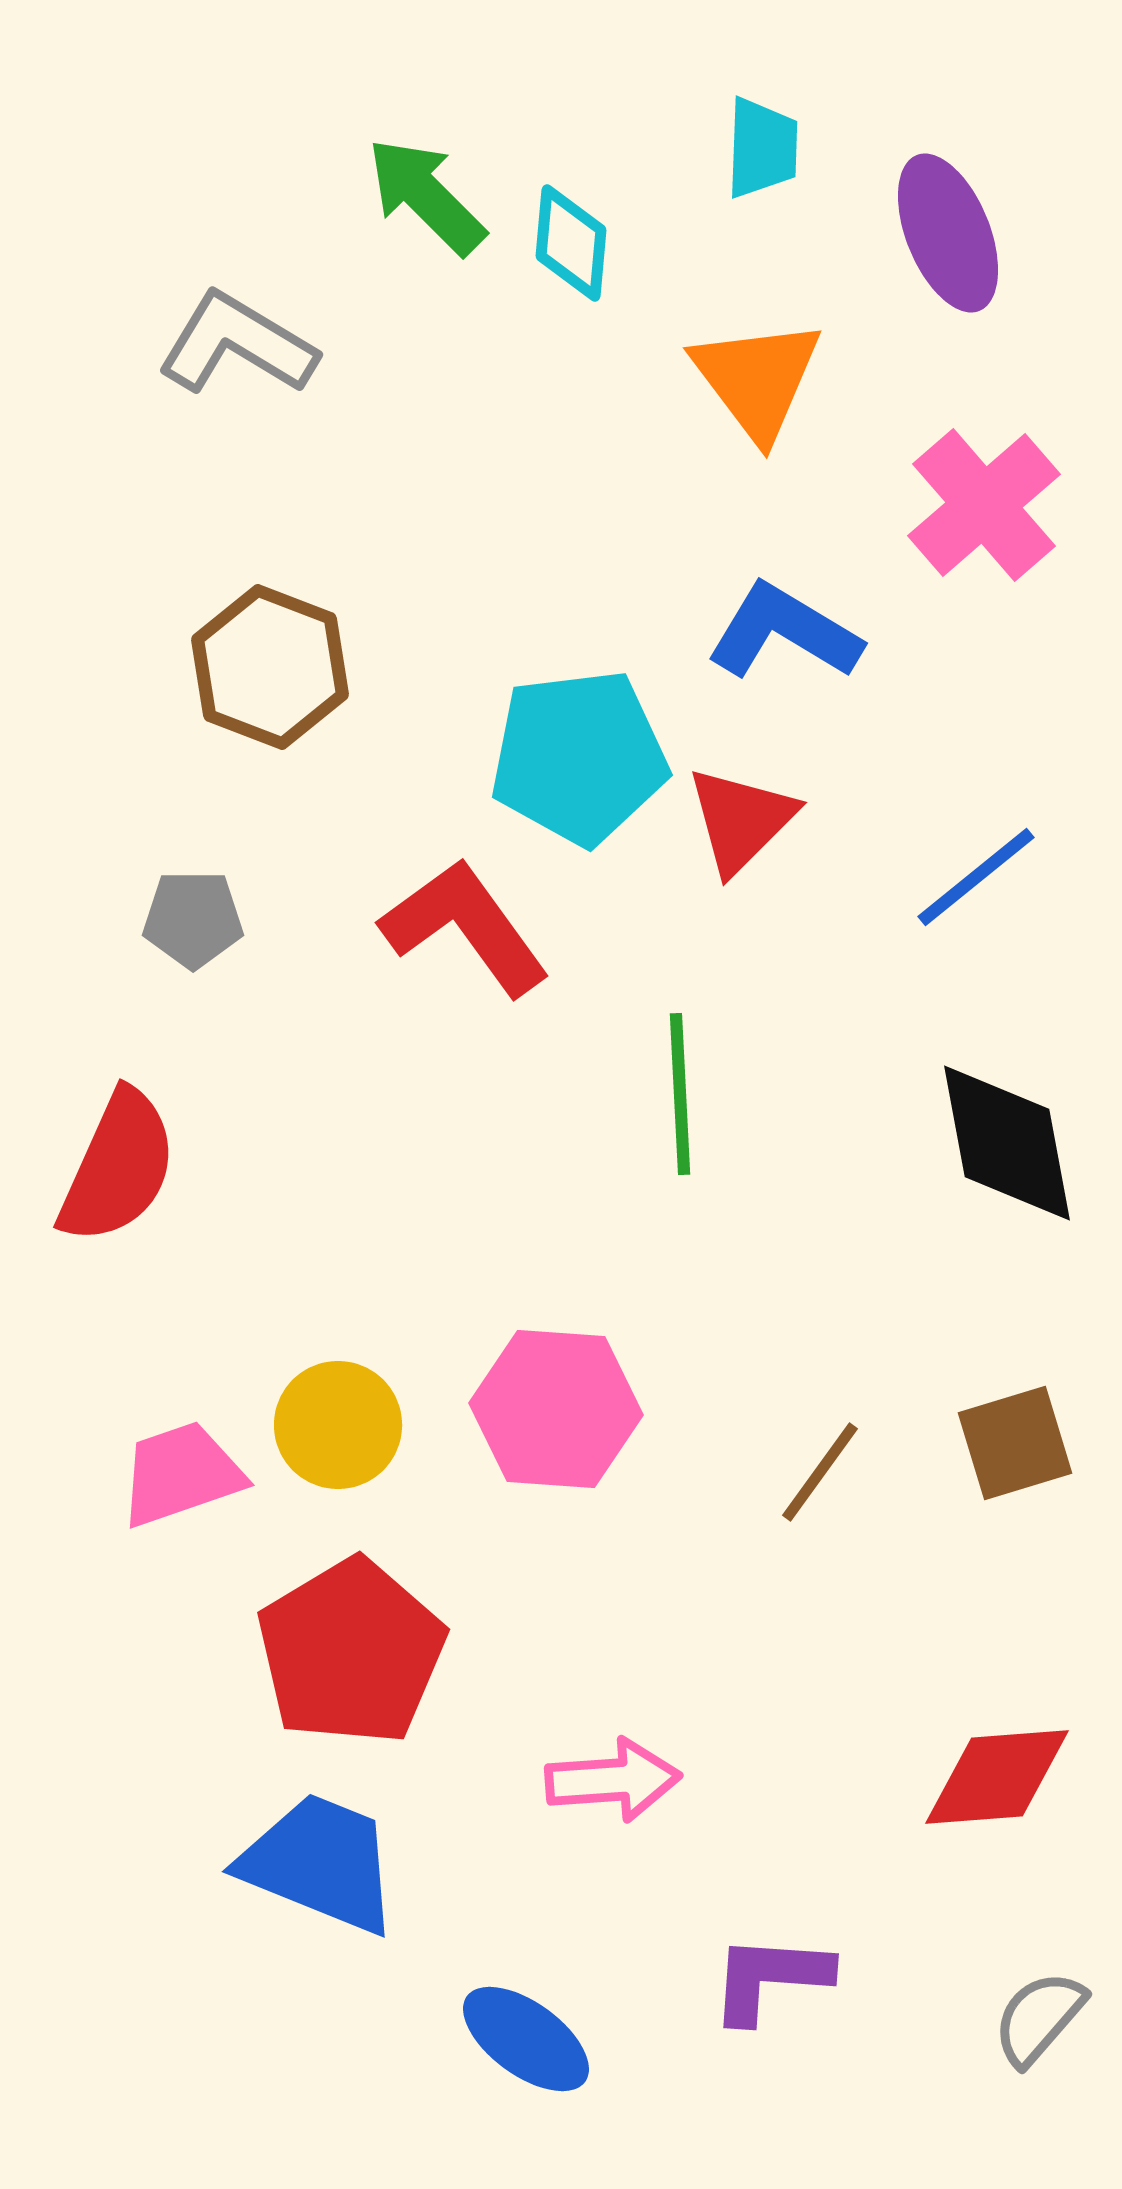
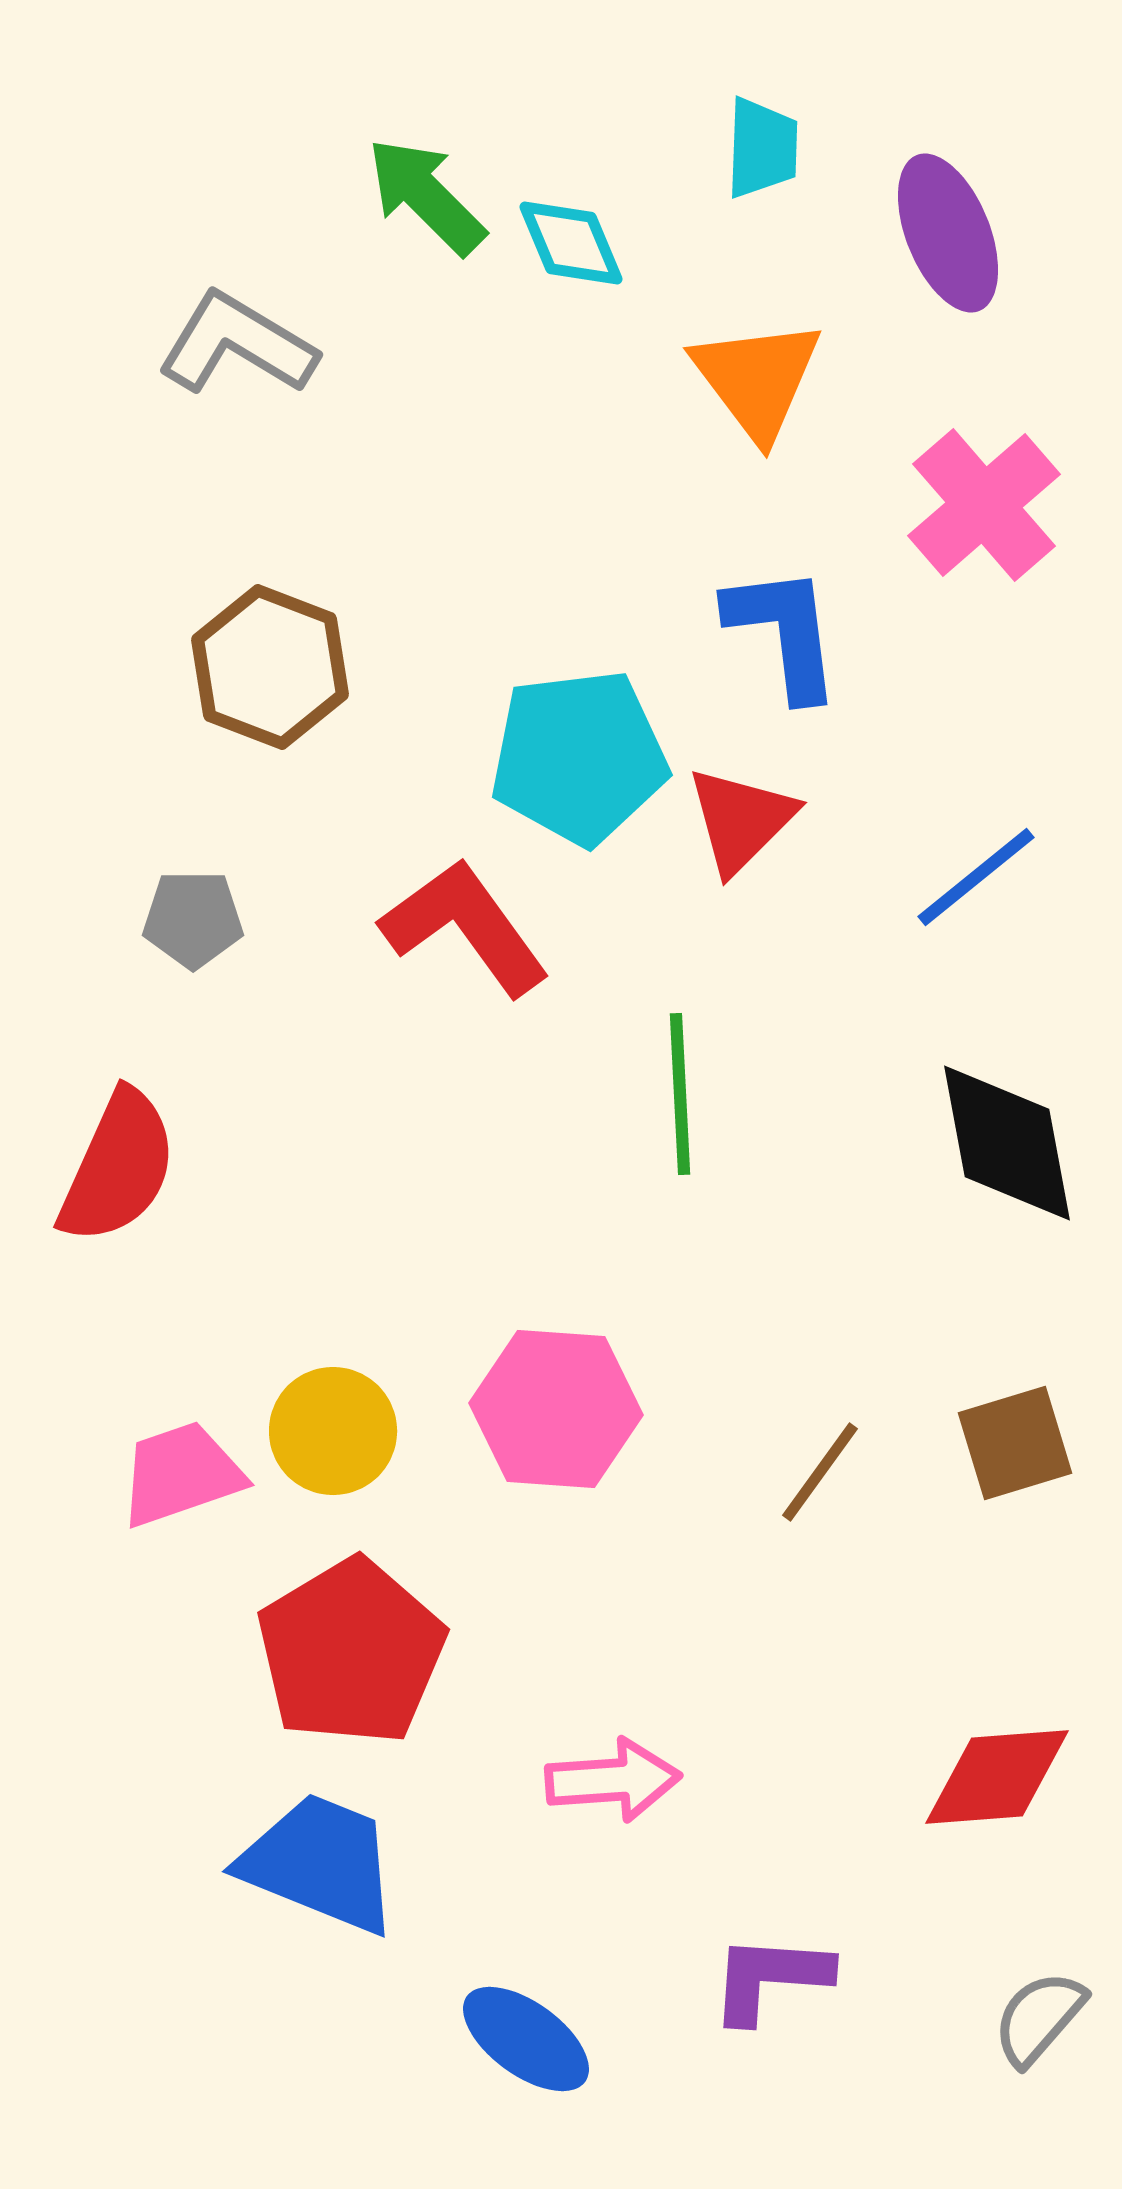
cyan diamond: rotated 28 degrees counterclockwise
blue L-shape: rotated 52 degrees clockwise
yellow circle: moved 5 px left, 6 px down
